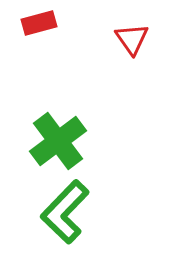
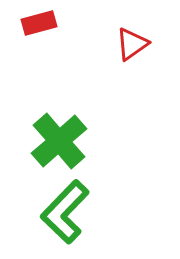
red triangle: moved 5 px down; rotated 30 degrees clockwise
green cross: moved 1 px right; rotated 4 degrees counterclockwise
